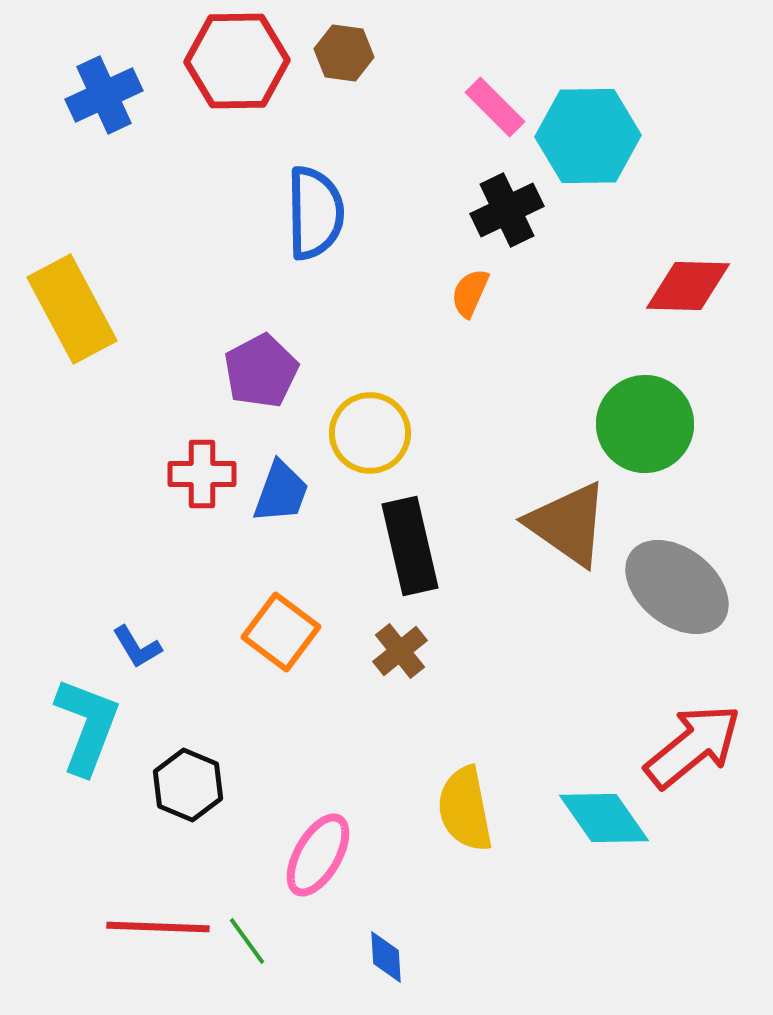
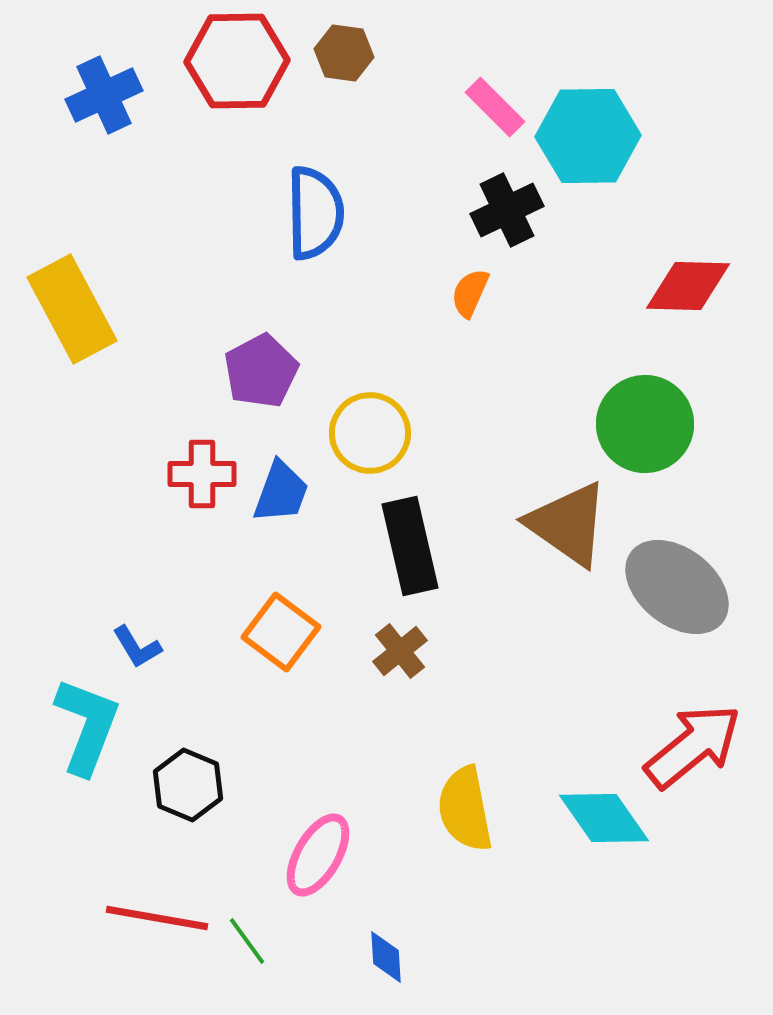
red line: moved 1 px left, 9 px up; rotated 8 degrees clockwise
